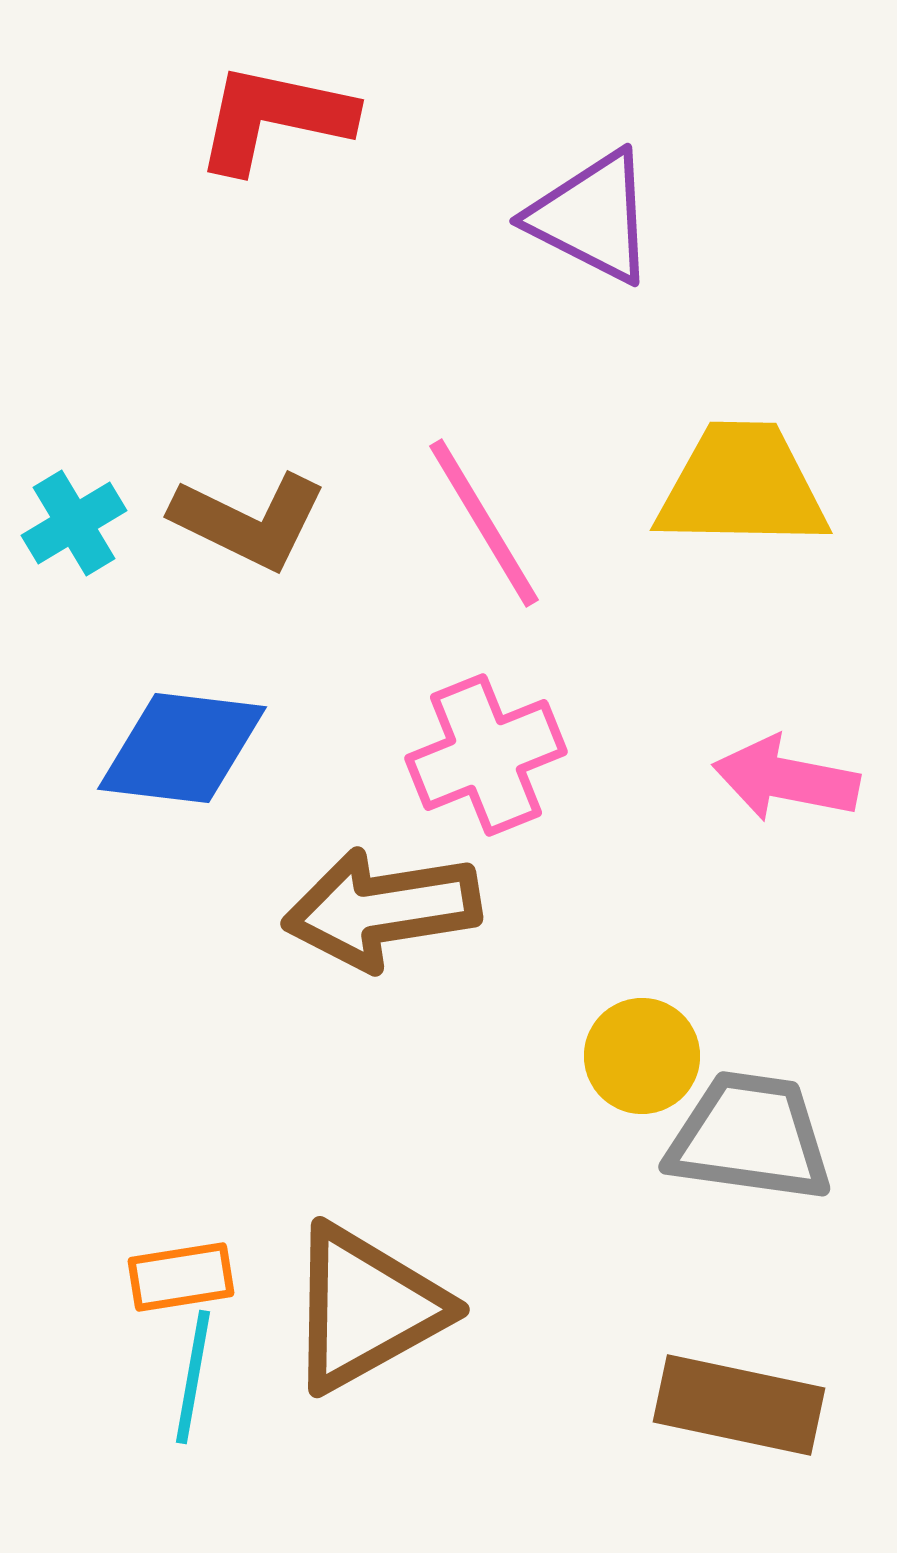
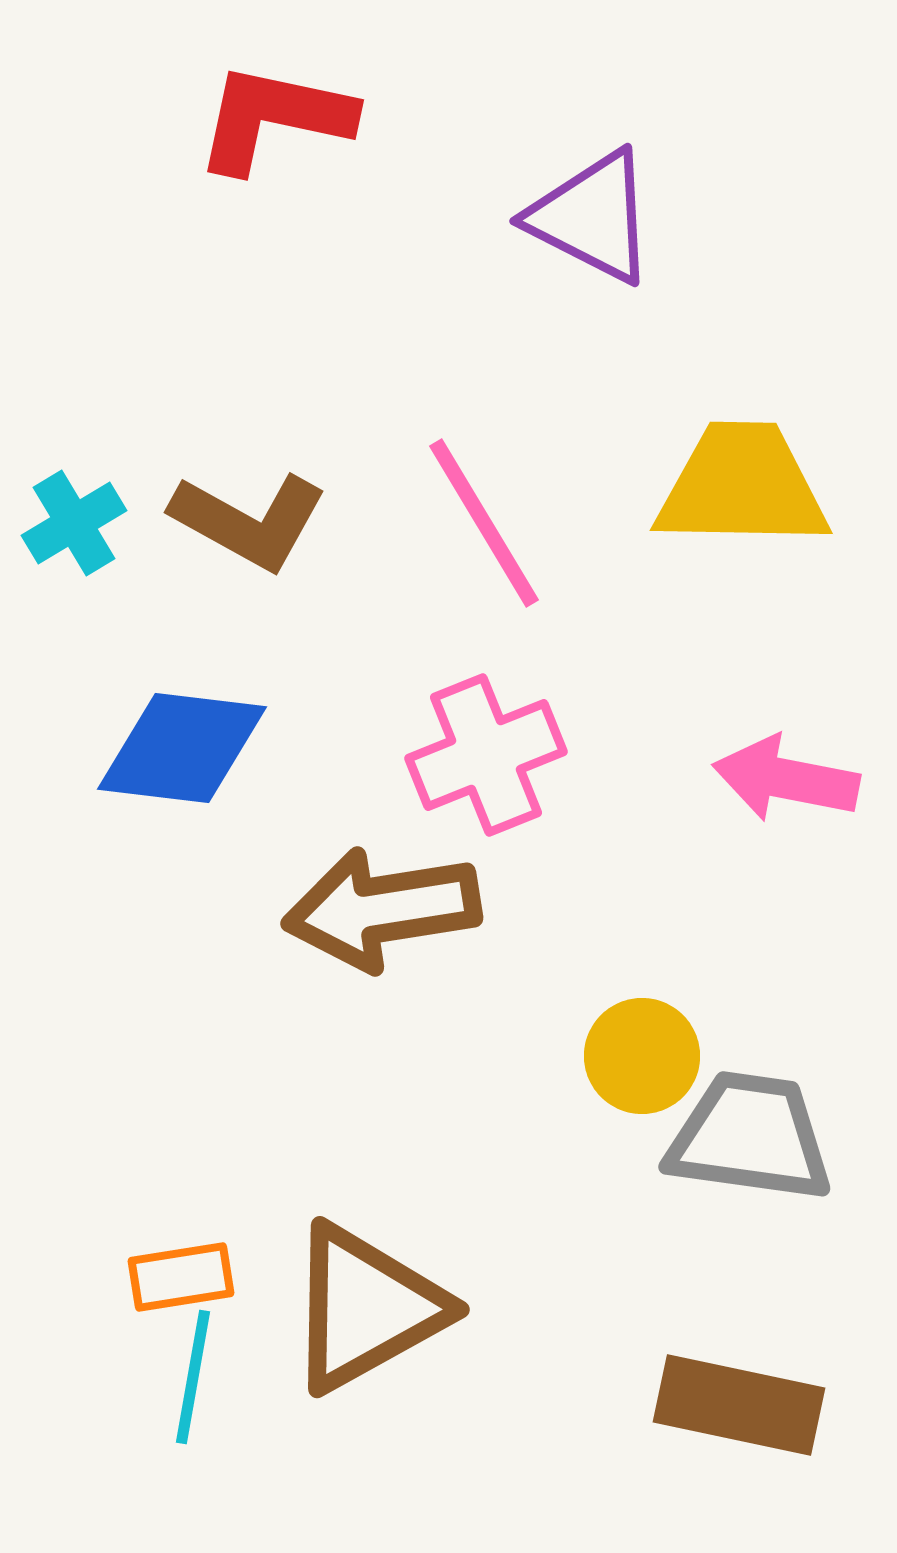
brown L-shape: rotated 3 degrees clockwise
